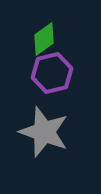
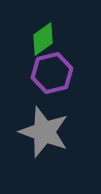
green diamond: moved 1 px left
